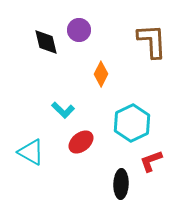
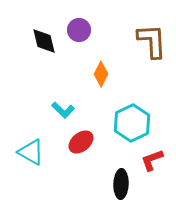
black diamond: moved 2 px left, 1 px up
red L-shape: moved 1 px right, 1 px up
